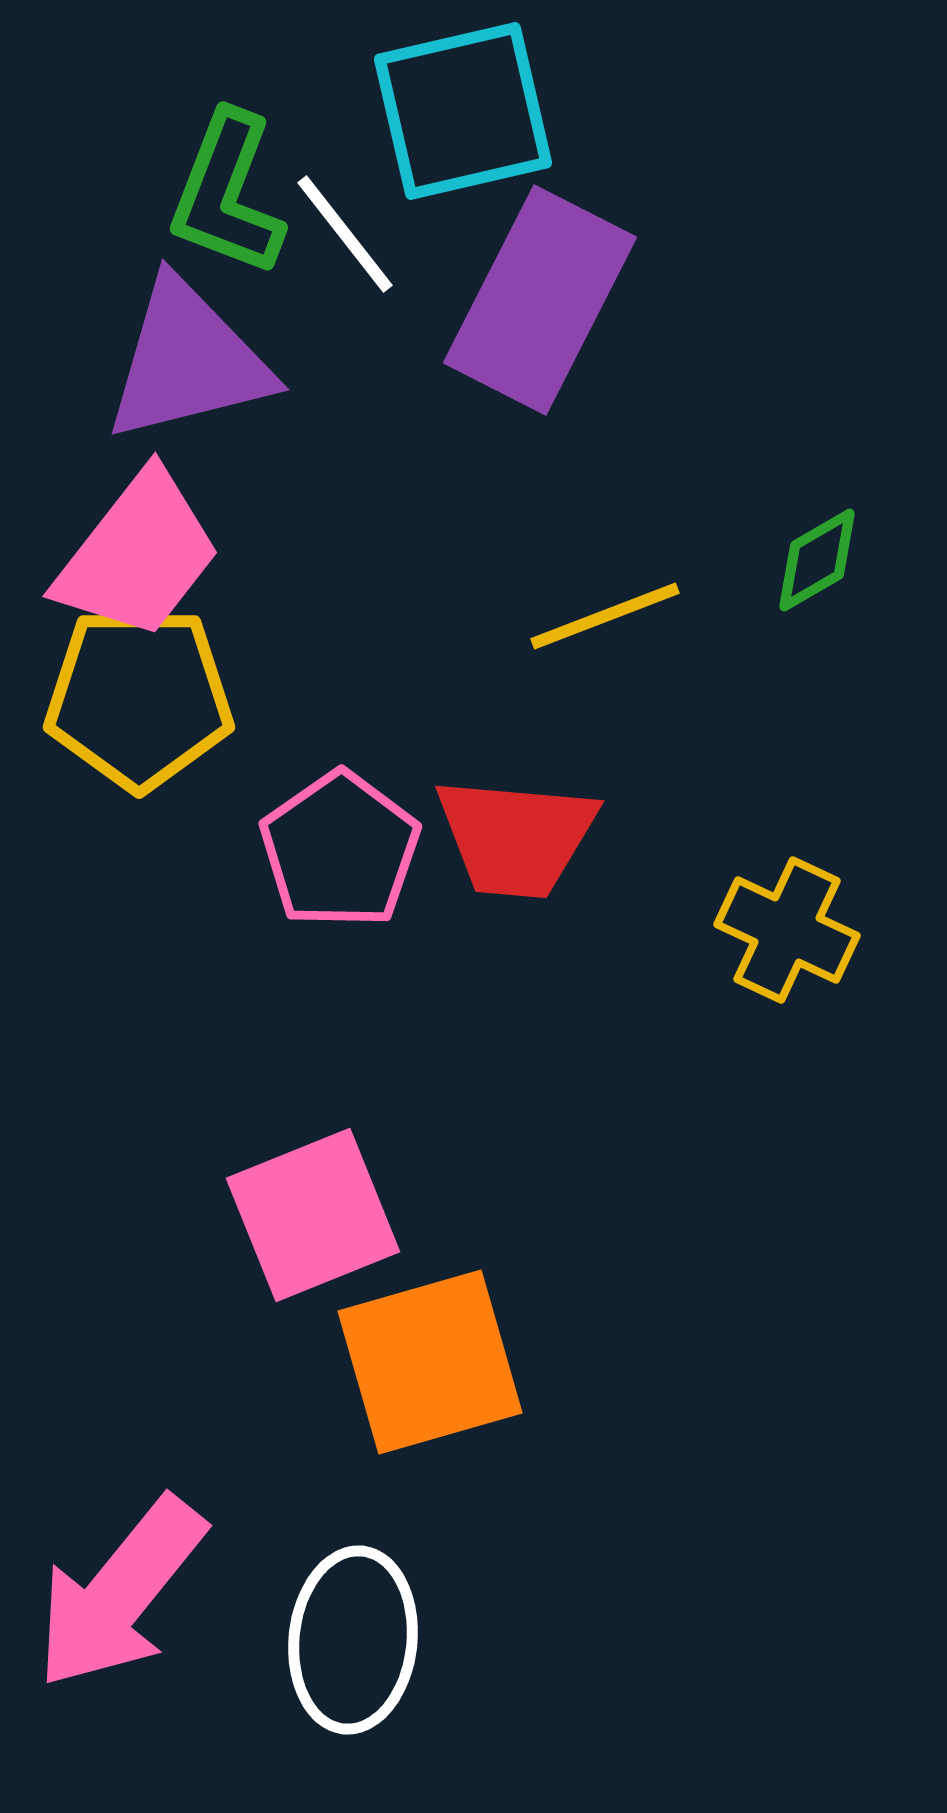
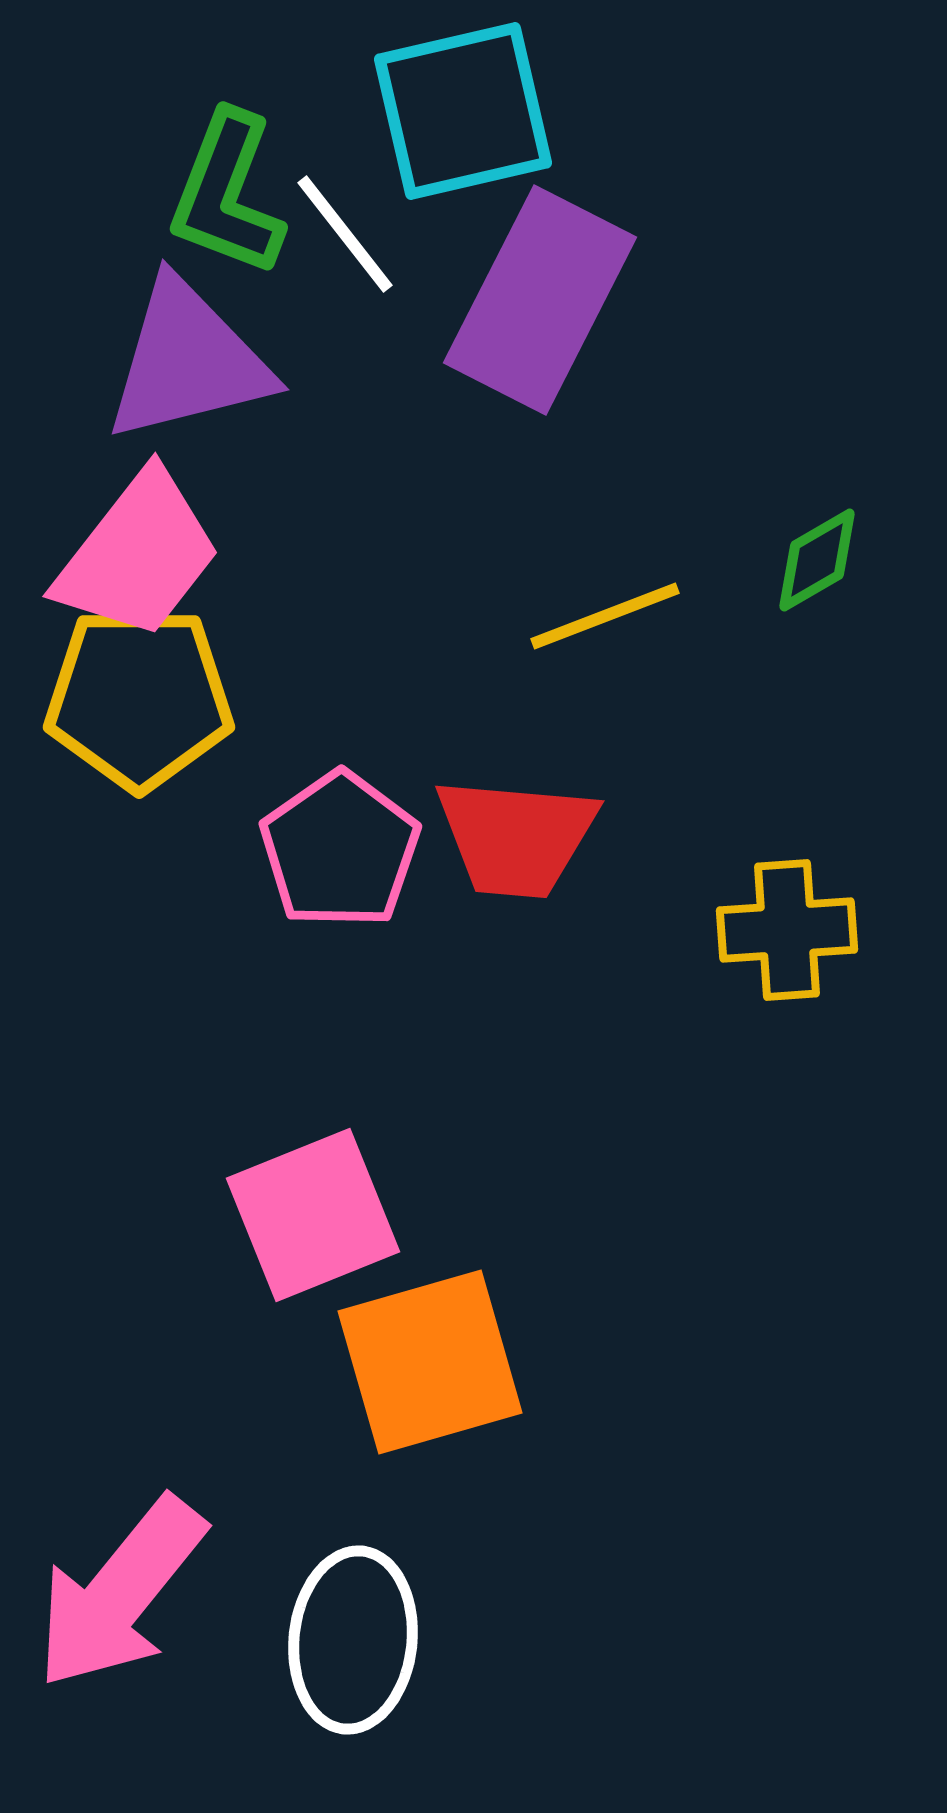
yellow cross: rotated 29 degrees counterclockwise
